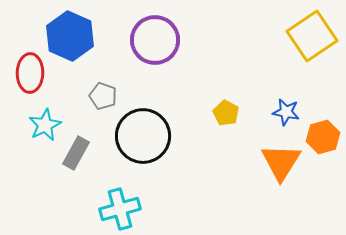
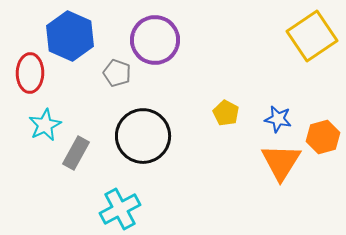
gray pentagon: moved 14 px right, 23 px up
blue star: moved 8 px left, 7 px down
cyan cross: rotated 12 degrees counterclockwise
